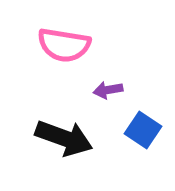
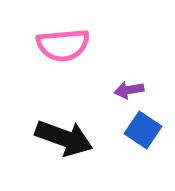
pink semicircle: moved 1 px left; rotated 14 degrees counterclockwise
purple arrow: moved 21 px right
